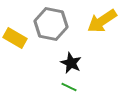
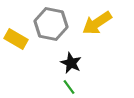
yellow arrow: moved 5 px left, 2 px down
yellow rectangle: moved 1 px right, 1 px down
green line: rotated 28 degrees clockwise
